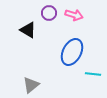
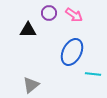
pink arrow: rotated 18 degrees clockwise
black triangle: rotated 30 degrees counterclockwise
